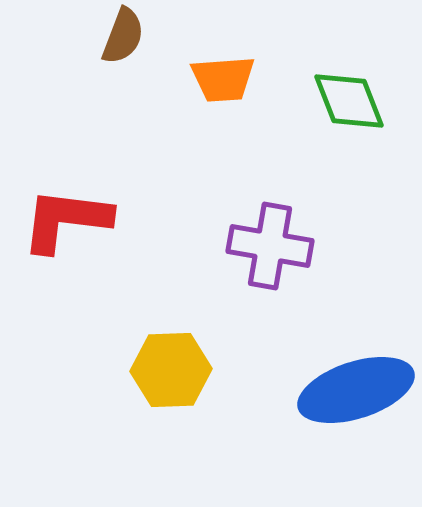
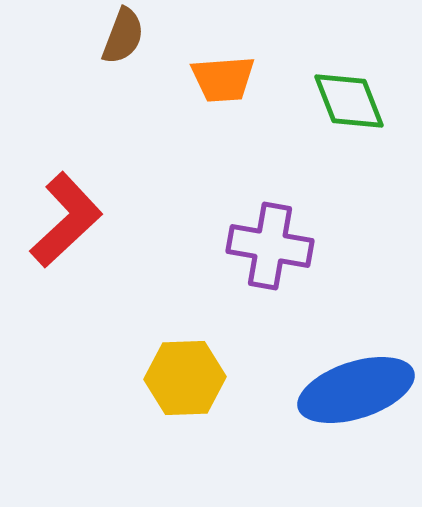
red L-shape: rotated 130 degrees clockwise
yellow hexagon: moved 14 px right, 8 px down
